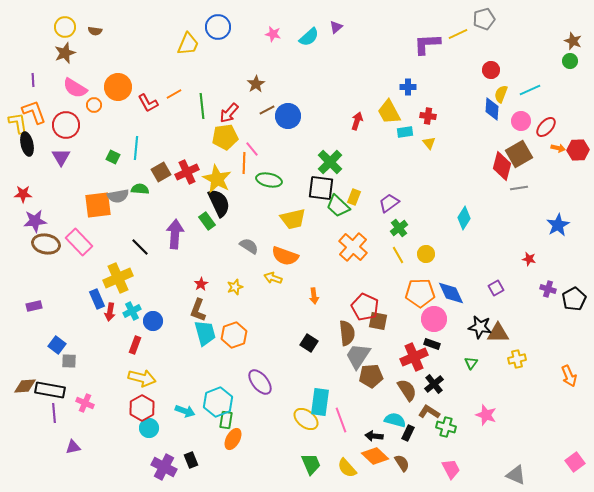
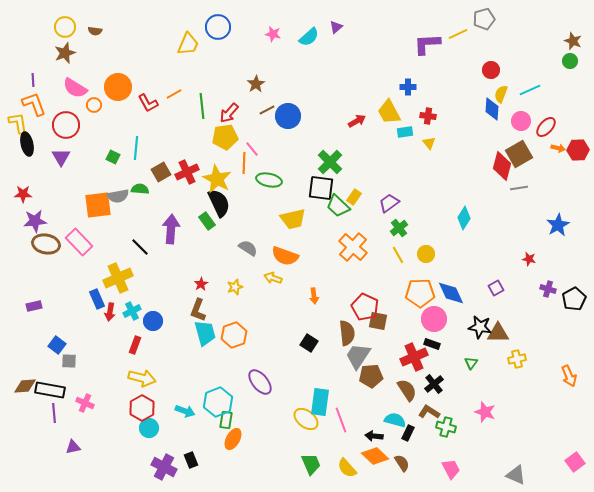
orange L-shape at (34, 112): moved 8 px up
red arrow at (357, 121): rotated 42 degrees clockwise
yellow rectangle at (354, 197): rotated 14 degrees clockwise
purple arrow at (175, 234): moved 4 px left, 5 px up
gray semicircle at (249, 246): moved 1 px left, 2 px down
pink star at (486, 415): moved 1 px left, 3 px up
